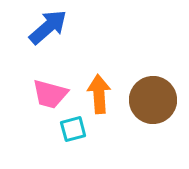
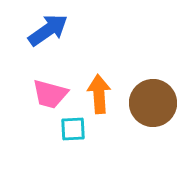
blue arrow: moved 3 px down; rotated 6 degrees clockwise
brown circle: moved 3 px down
cyan square: rotated 12 degrees clockwise
